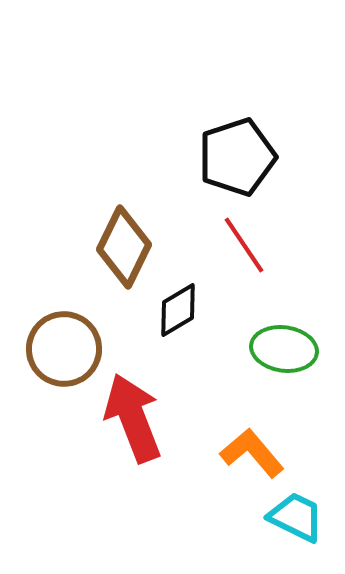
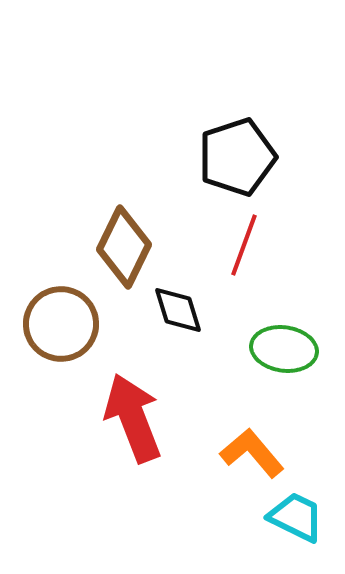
red line: rotated 54 degrees clockwise
black diamond: rotated 76 degrees counterclockwise
brown circle: moved 3 px left, 25 px up
